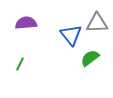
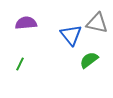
gray triangle: rotated 15 degrees clockwise
green semicircle: moved 1 px left, 2 px down
